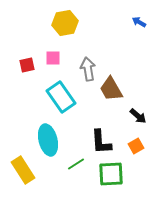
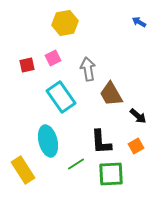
pink square: rotated 28 degrees counterclockwise
brown trapezoid: moved 5 px down
cyan ellipse: moved 1 px down
